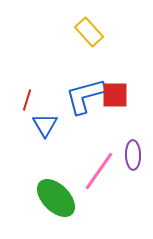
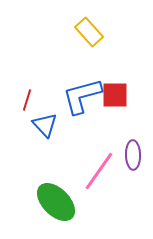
blue L-shape: moved 3 px left
blue triangle: rotated 12 degrees counterclockwise
green ellipse: moved 4 px down
